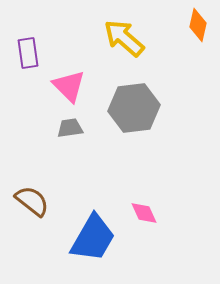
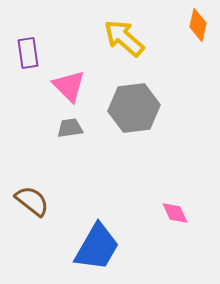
pink diamond: moved 31 px right
blue trapezoid: moved 4 px right, 9 px down
